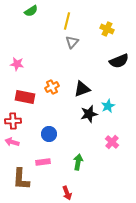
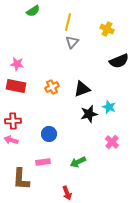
green semicircle: moved 2 px right
yellow line: moved 1 px right, 1 px down
red rectangle: moved 9 px left, 11 px up
cyan star: moved 1 px right, 1 px down; rotated 24 degrees counterclockwise
pink arrow: moved 1 px left, 2 px up
green arrow: rotated 126 degrees counterclockwise
